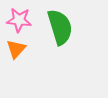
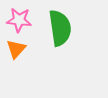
green semicircle: moved 1 px down; rotated 9 degrees clockwise
